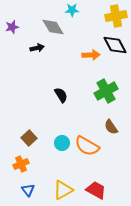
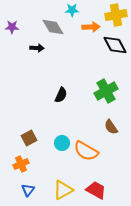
yellow cross: moved 1 px up
purple star: rotated 16 degrees clockwise
black arrow: rotated 16 degrees clockwise
orange arrow: moved 28 px up
black semicircle: rotated 56 degrees clockwise
brown square: rotated 14 degrees clockwise
orange semicircle: moved 1 px left, 5 px down
blue triangle: rotated 16 degrees clockwise
